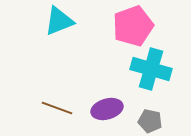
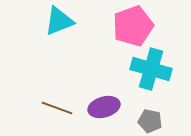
purple ellipse: moved 3 px left, 2 px up
